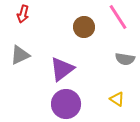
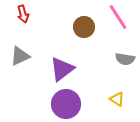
red arrow: rotated 30 degrees counterclockwise
gray triangle: moved 1 px down
